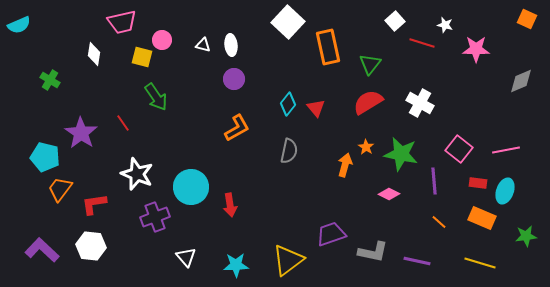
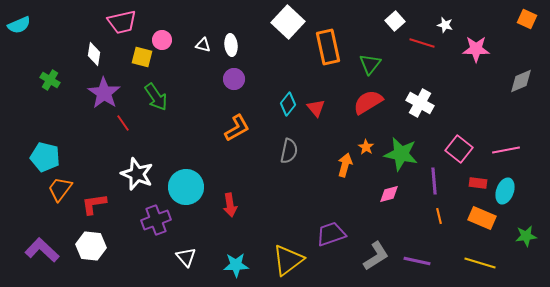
purple star at (81, 133): moved 23 px right, 40 px up
cyan circle at (191, 187): moved 5 px left
pink diamond at (389, 194): rotated 40 degrees counterclockwise
purple cross at (155, 217): moved 1 px right, 3 px down
orange line at (439, 222): moved 6 px up; rotated 35 degrees clockwise
gray L-shape at (373, 252): moved 3 px right, 4 px down; rotated 44 degrees counterclockwise
